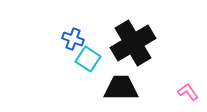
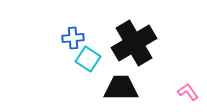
blue cross: moved 1 px up; rotated 25 degrees counterclockwise
black cross: moved 1 px right
